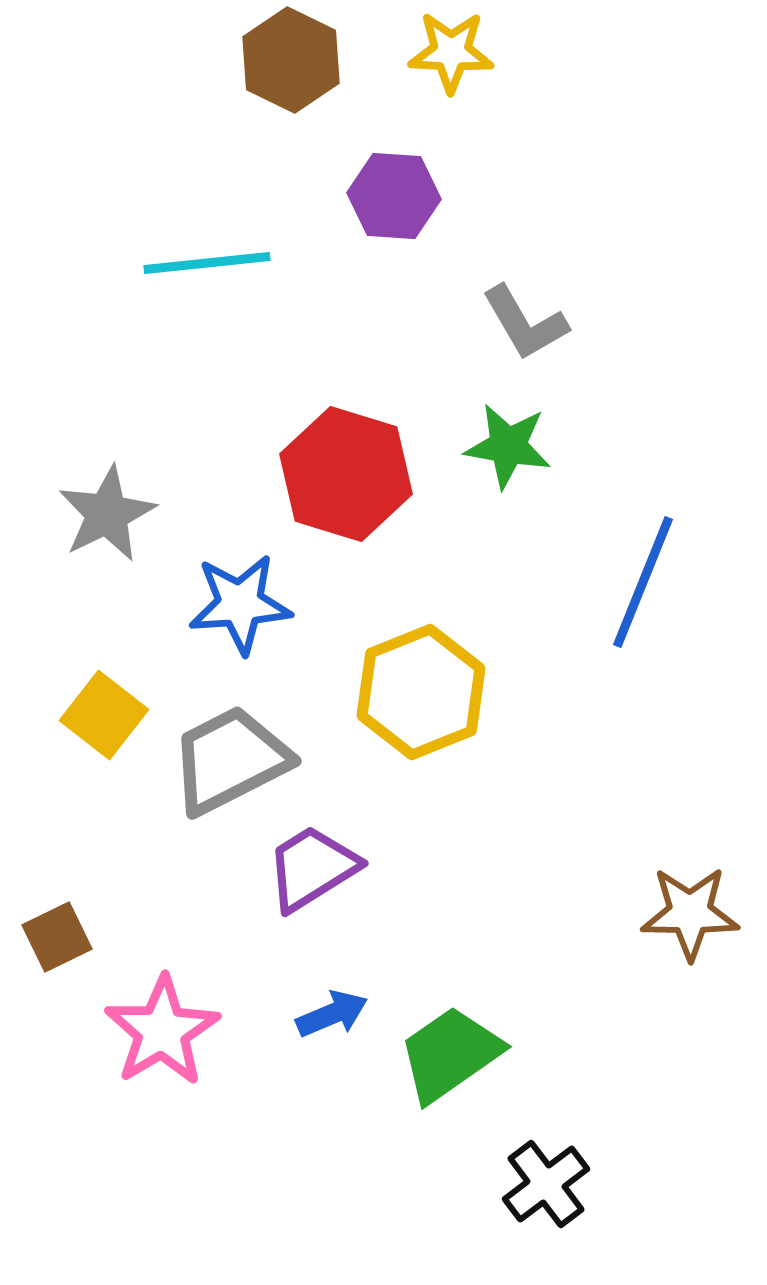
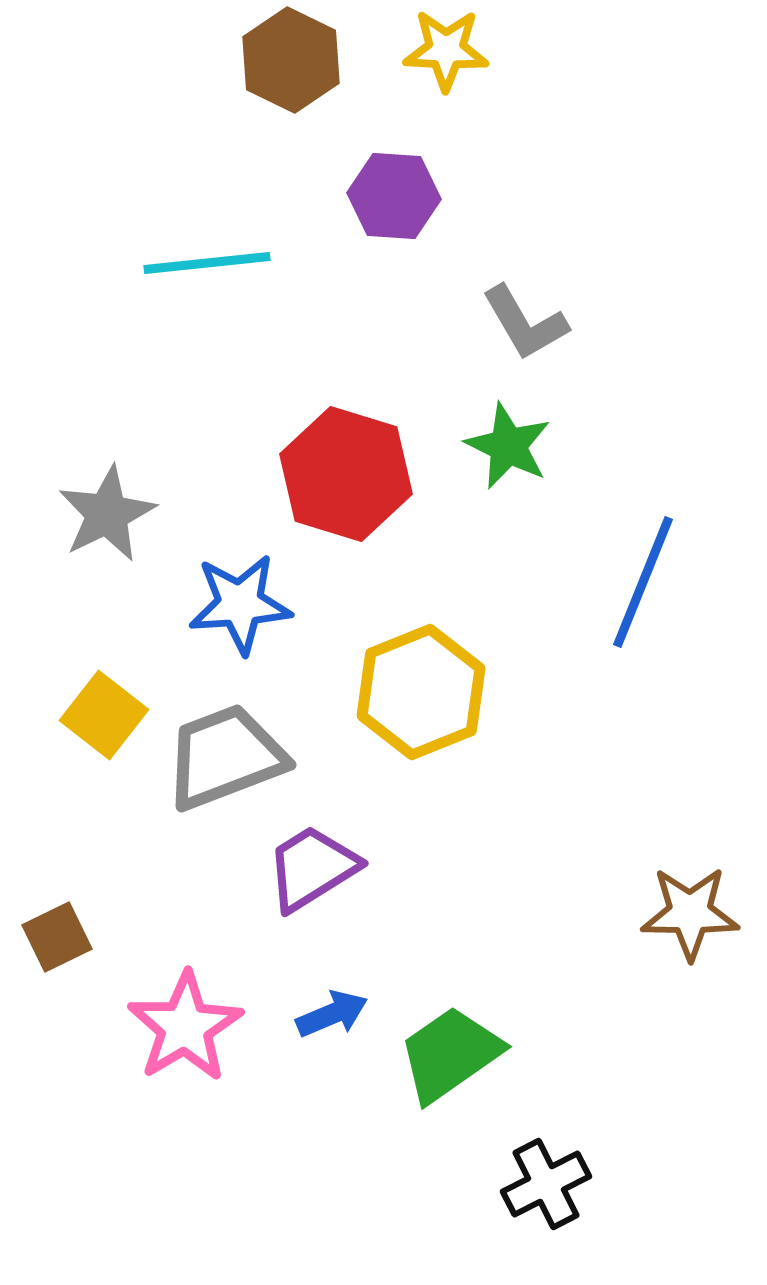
yellow star: moved 5 px left, 2 px up
green star: rotated 16 degrees clockwise
gray trapezoid: moved 5 px left, 3 px up; rotated 6 degrees clockwise
pink star: moved 23 px right, 4 px up
black cross: rotated 10 degrees clockwise
